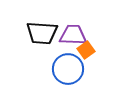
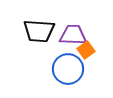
black trapezoid: moved 3 px left, 2 px up
